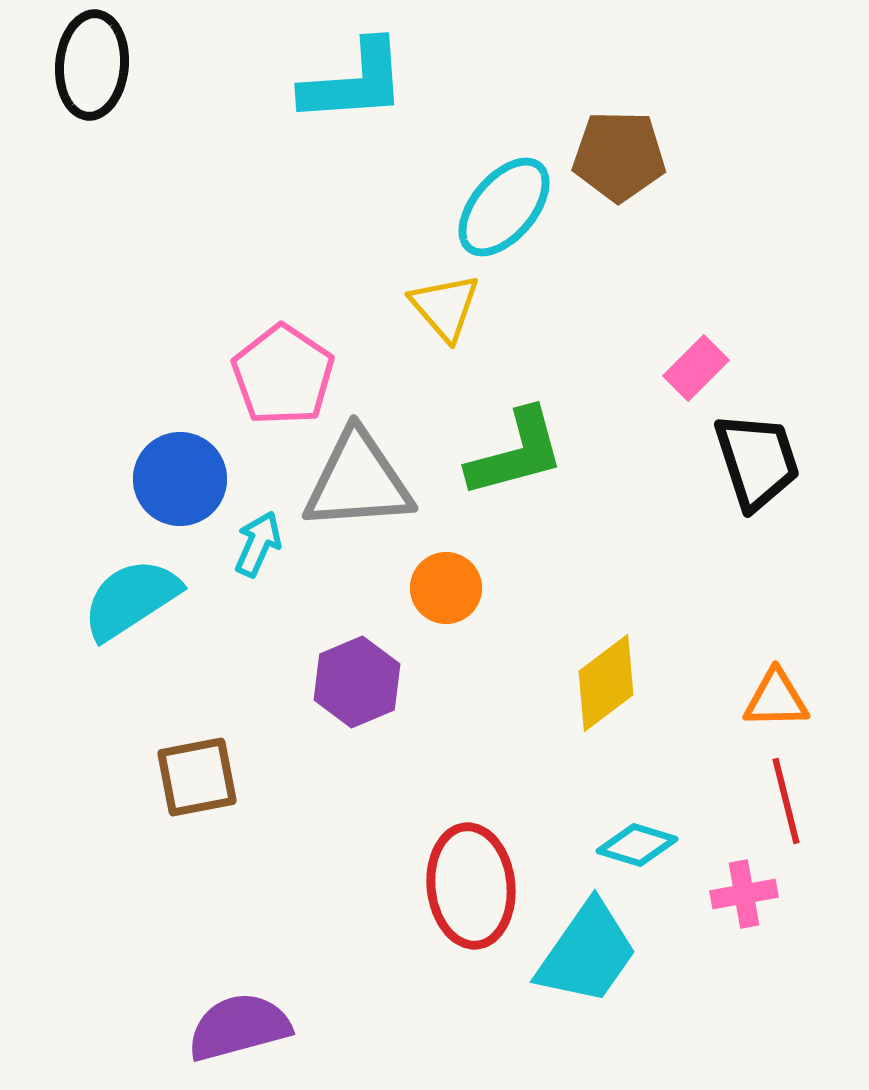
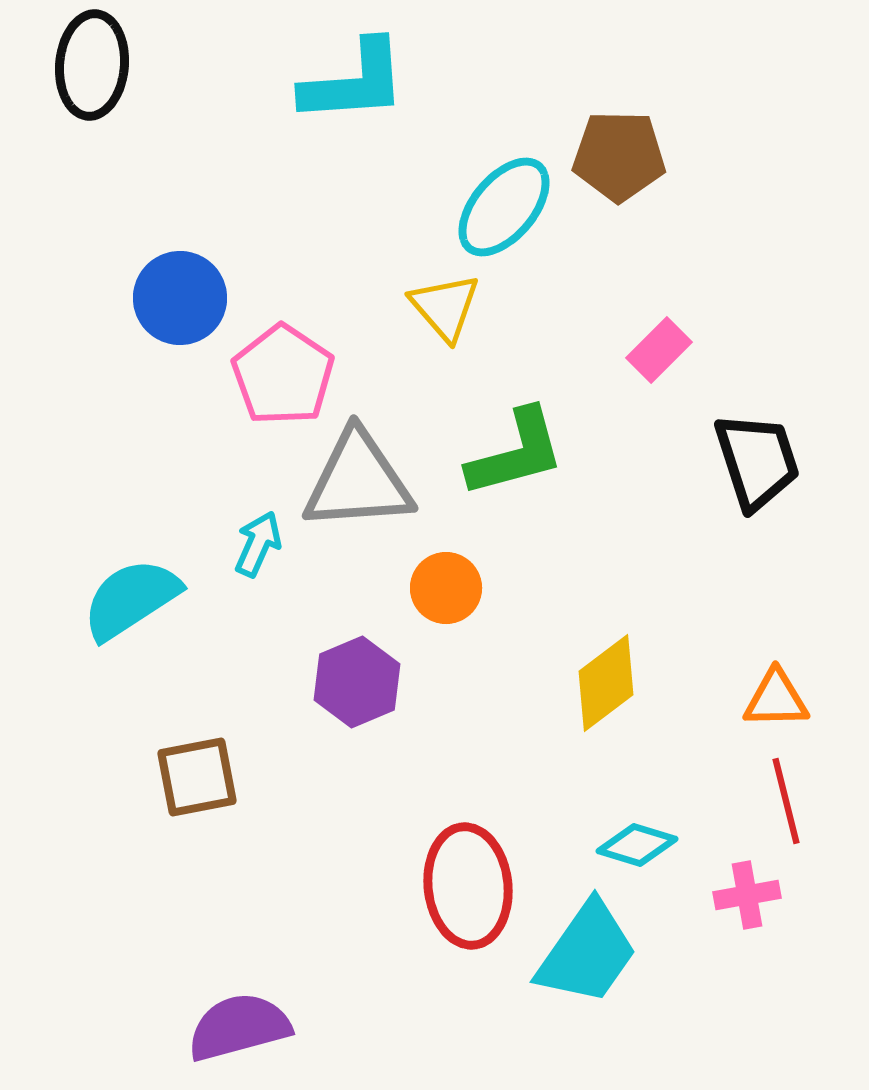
pink rectangle: moved 37 px left, 18 px up
blue circle: moved 181 px up
red ellipse: moved 3 px left
pink cross: moved 3 px right, 1 px down
